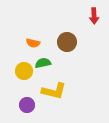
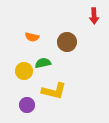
orange semicircle: moved 1 px left, 6 px up
